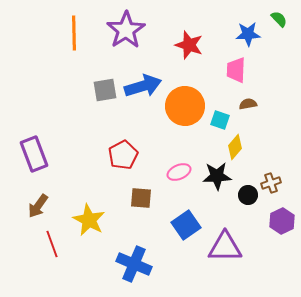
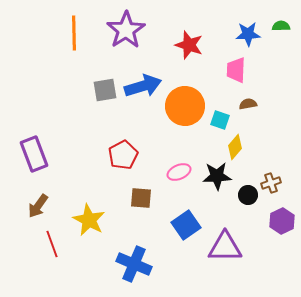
green semicircle: moved 2 px right, 7 px down; rotated 48 degrees counterclockwise
